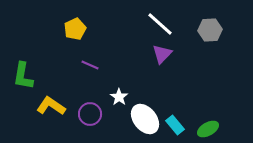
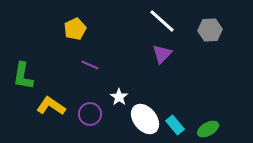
white line: moved 2 px right, 3 px up
